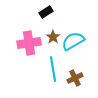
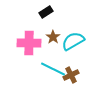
pink cross: rotated 10 degrees clockwise
cyan line: rotated 55 degrees counterclockwise
brown cross: moved 4 px left, 3 px up
